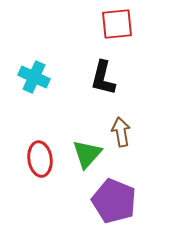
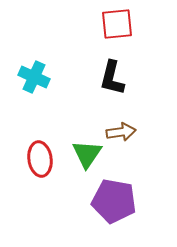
black L-shape: moved 9 px right
brown arrow: rotated 92 degrees clockwise
green triangle: rotated 8 degrees counterclockwise
purple pentagon: rotated 12 degrees counterclockwise
